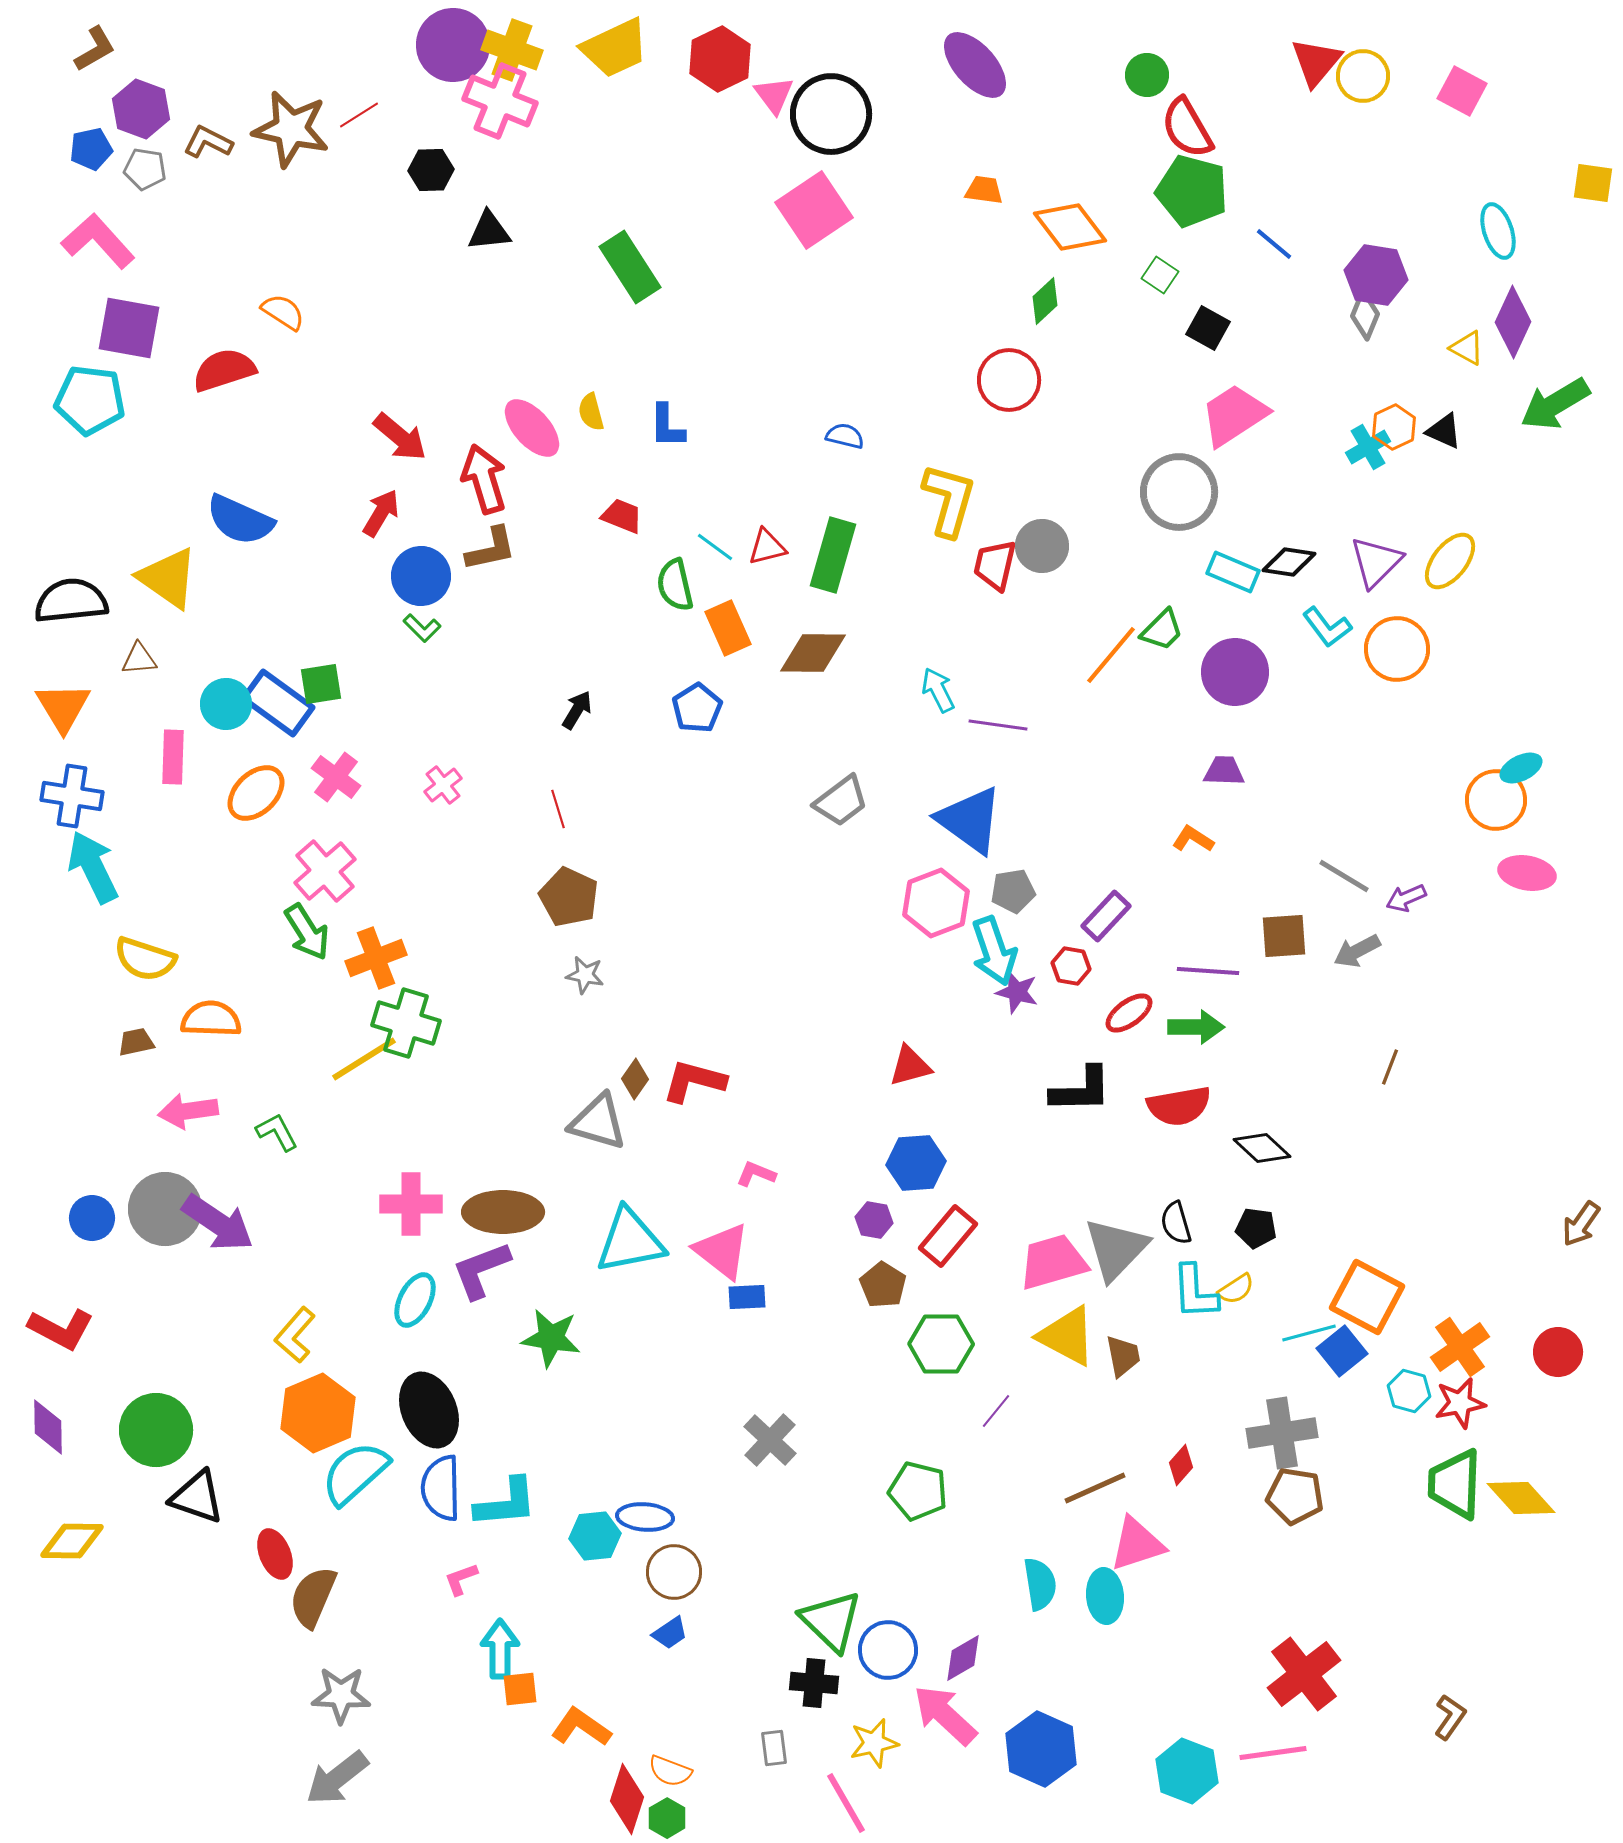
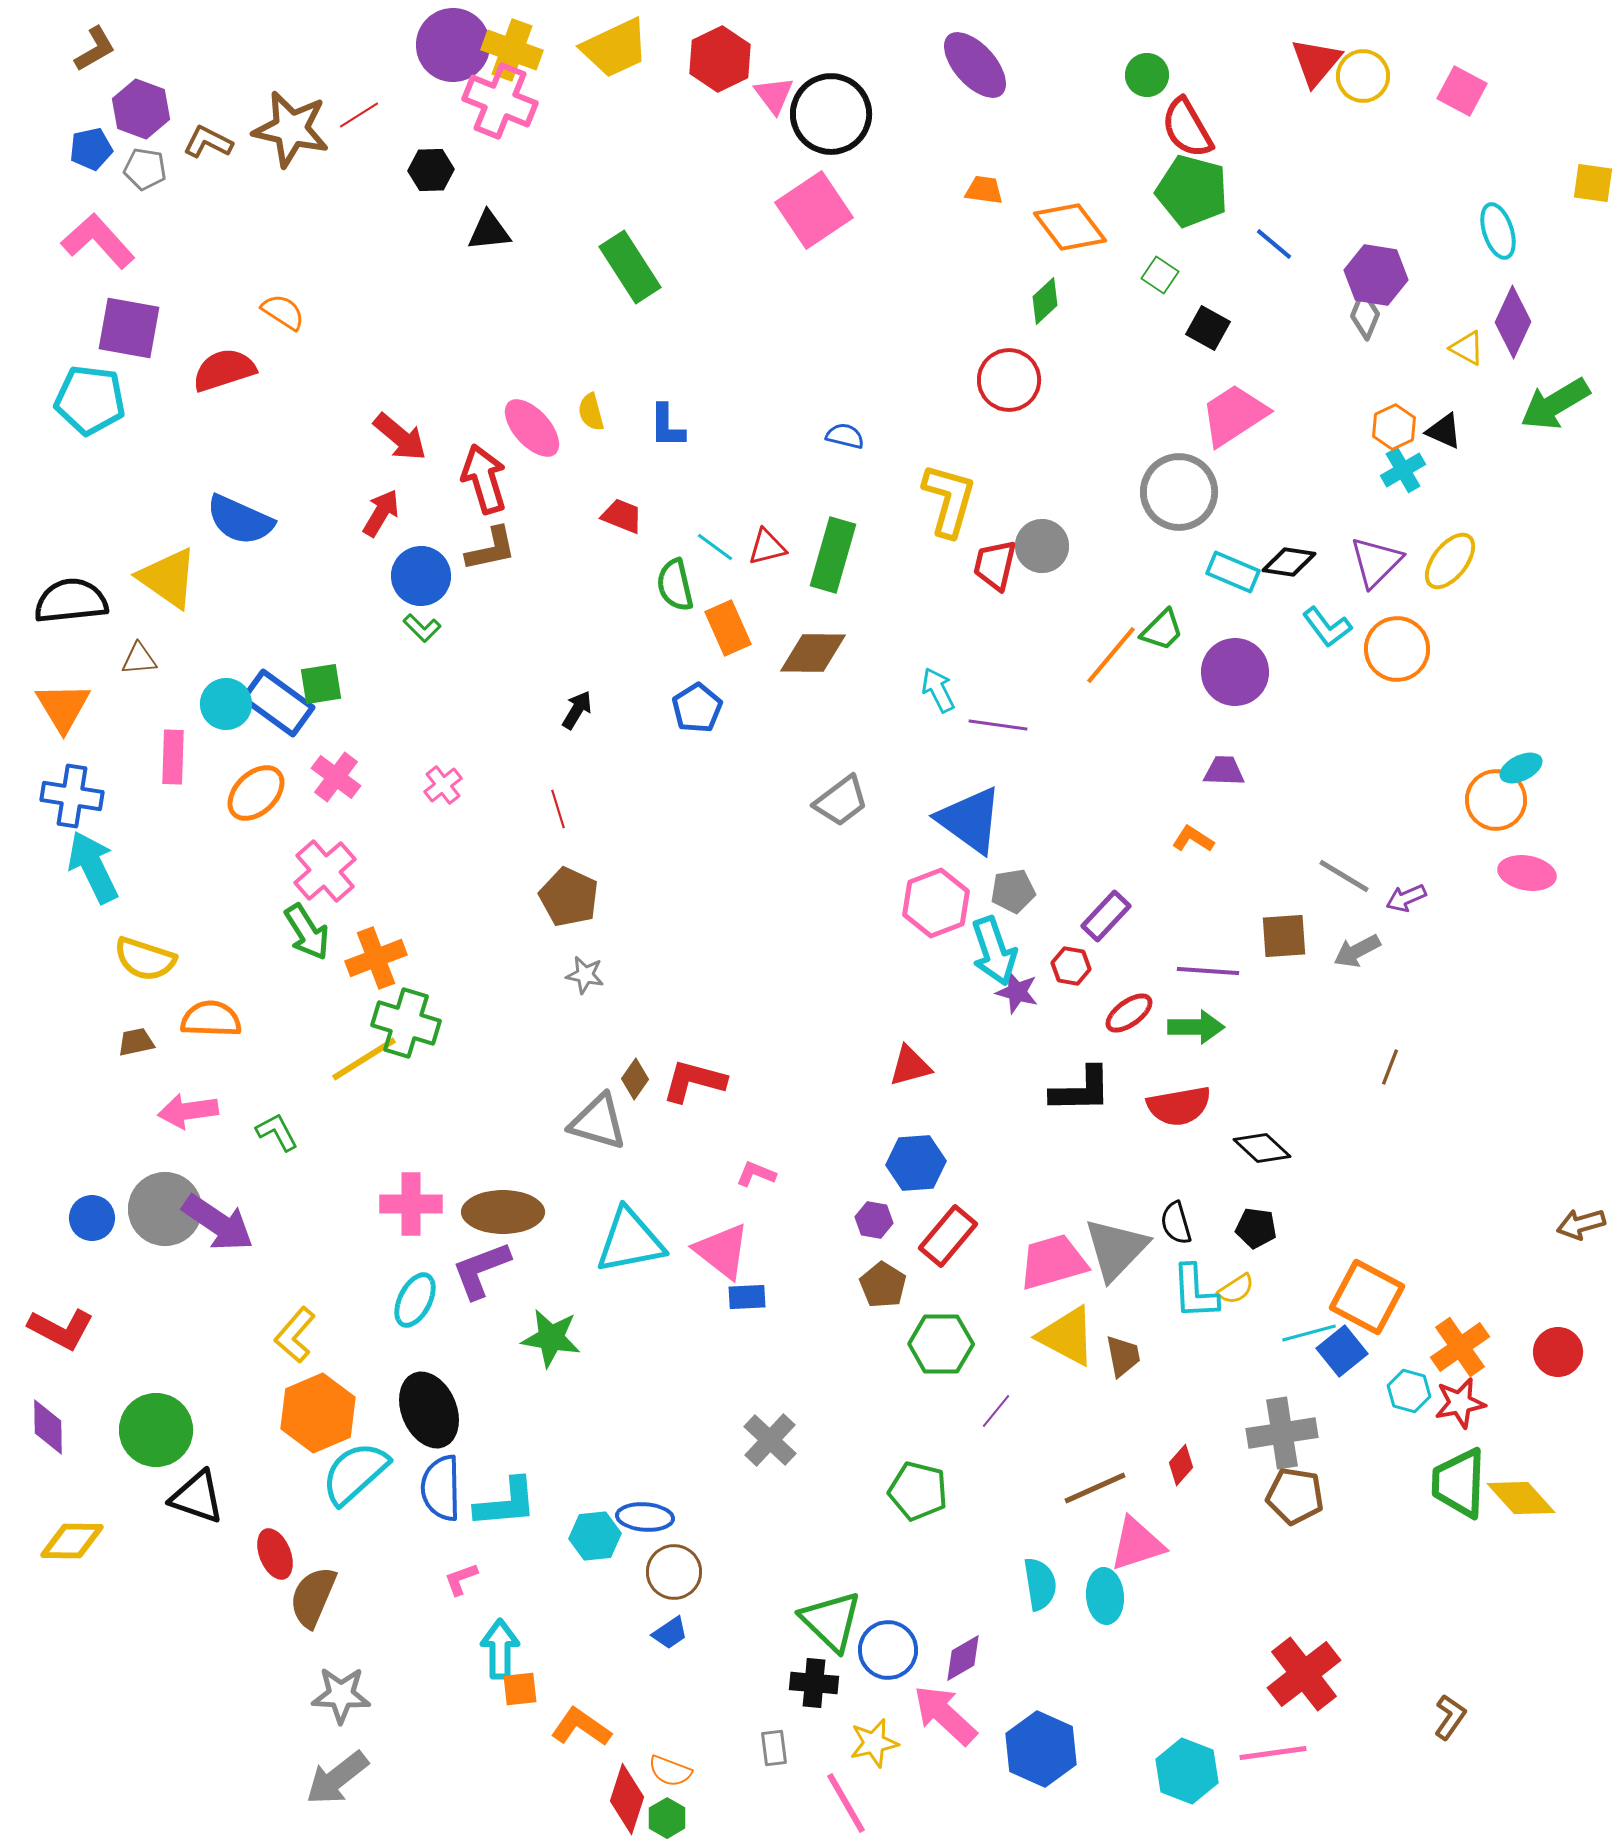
cyan cross at (1368, 447): moved 35 px right, 23 px down
brown arrow at (1581, 1224): rotated 39 degrees clockwise
green trapezoid at (1455, 1484): moved 4 px right, 1 px up
